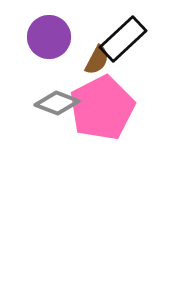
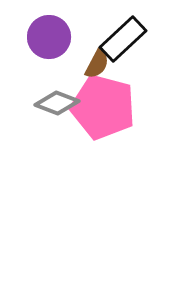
brown semicircle: moved 4 px down
pink pentagon: moved 1 px right, 1 px up; rotated 30 degrees counterclockwise
